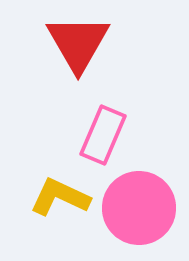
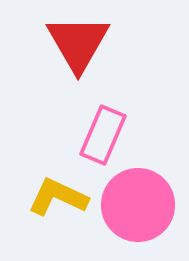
yellow L-shape: moved 2 px left
pink circle: moved 1 px left, 3 px up
